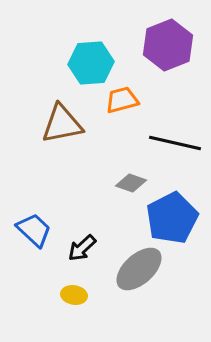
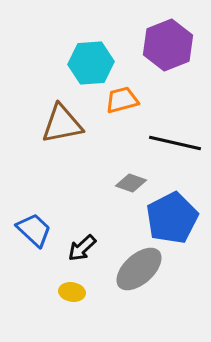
yellow ellipse: moved 2 px left, 3 px up
